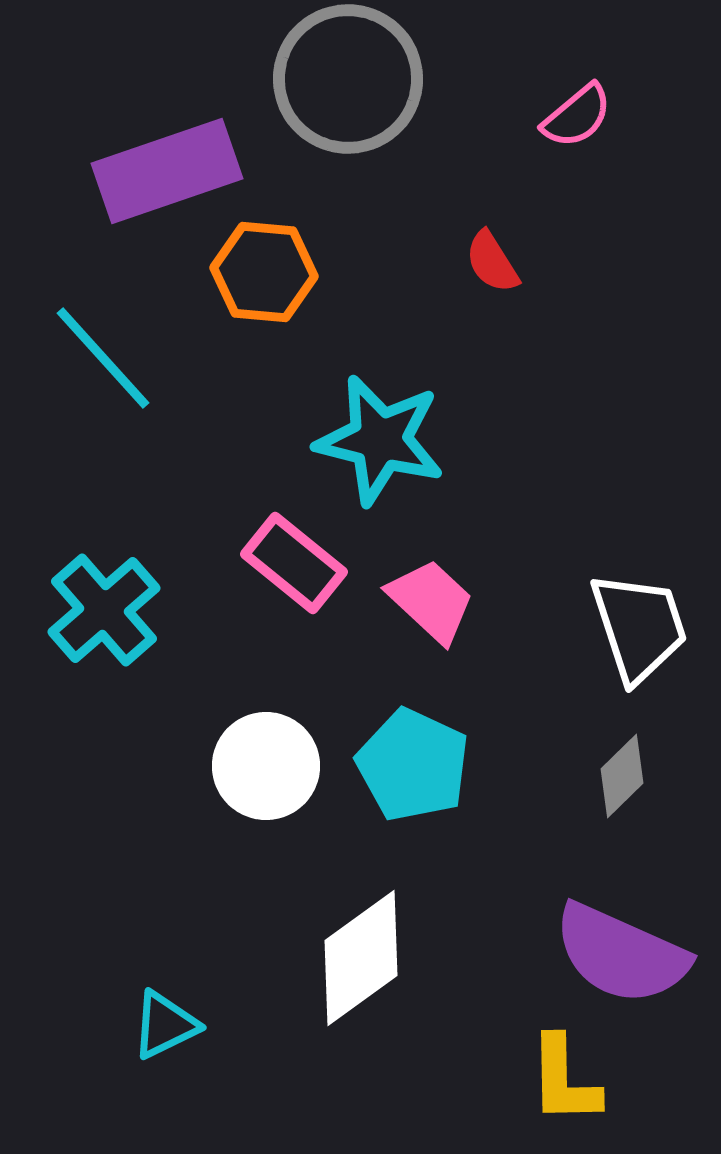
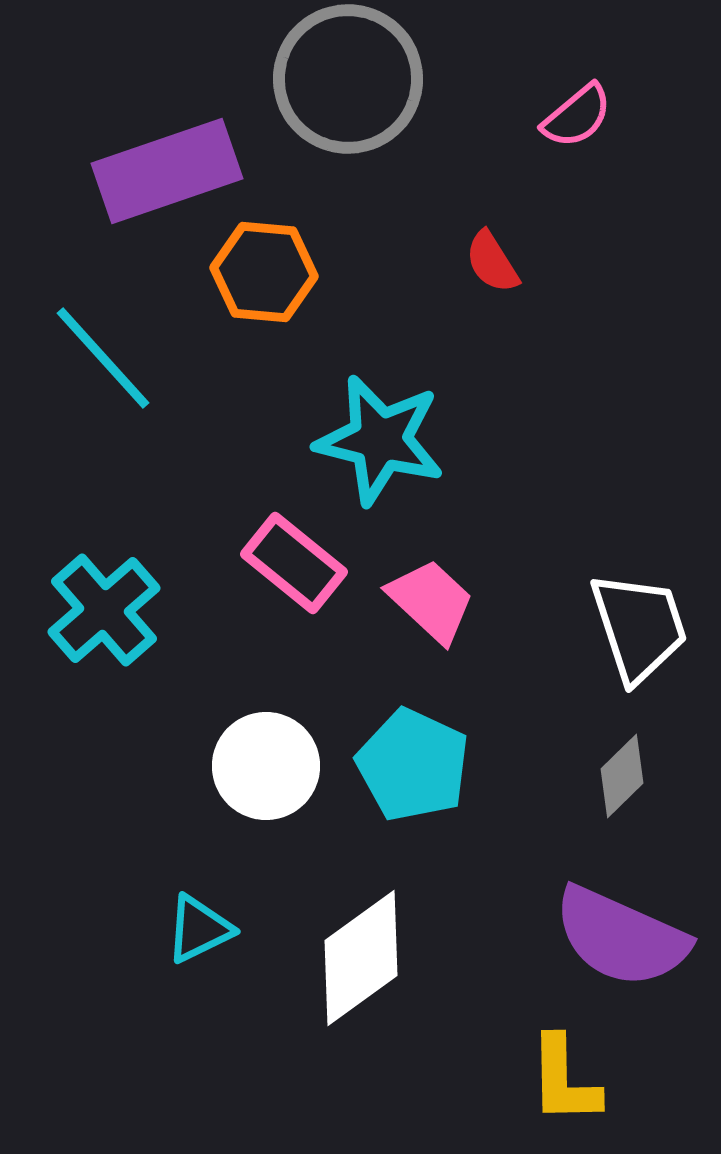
purple semicircle: moved 17 px up
cyan triangle: moved 34 px right, 96 px up
